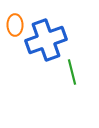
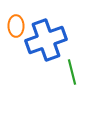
orange ellipse: moved 1 px right, 1 px down
